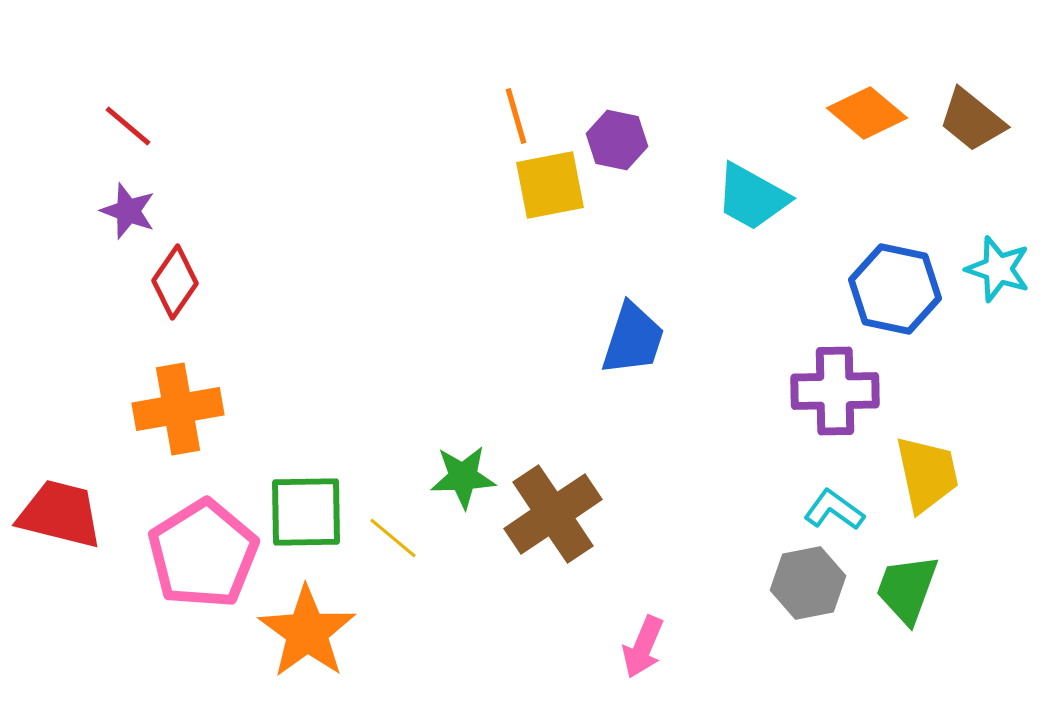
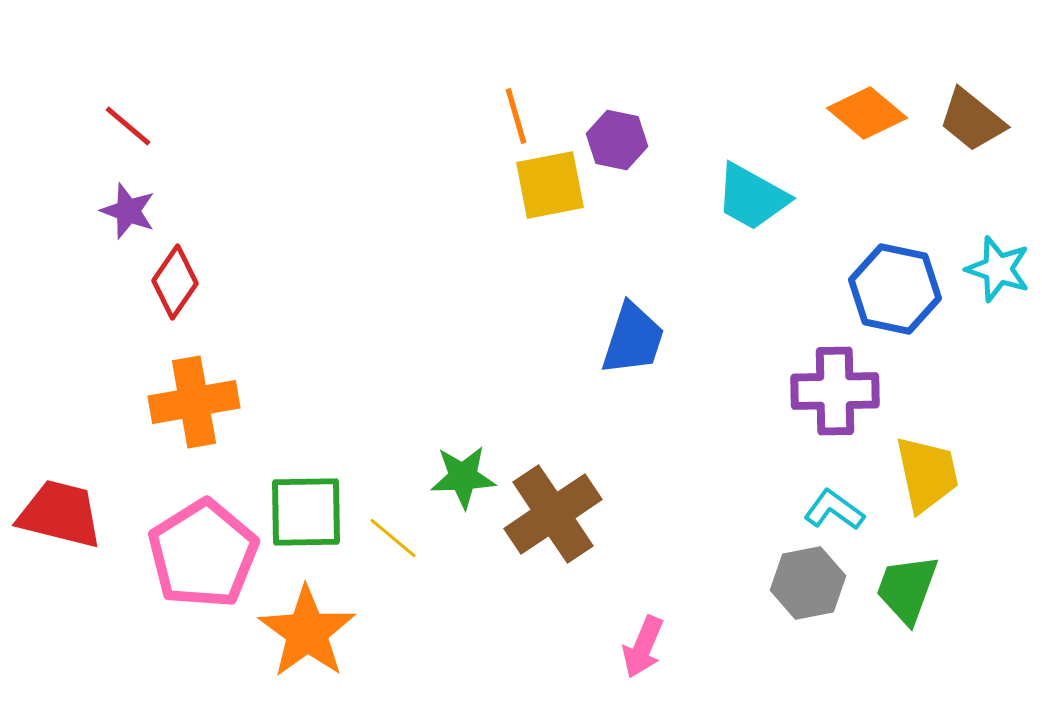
orange cross: moved 16 px right, 7 px up
